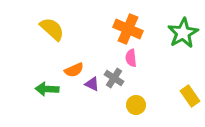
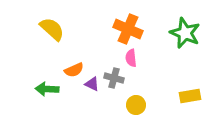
green star: moved 2 px right; rotated 20 degrees counterclockwise
gray cross: rotated 18 degrees counterclockwise
yellow rectangle: rotated 65 degrees counterclockwise
